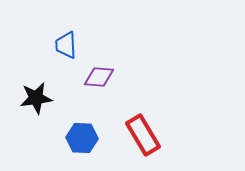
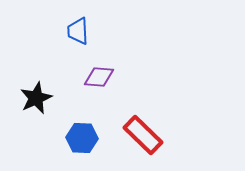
blue trapezoid: moved 12 px right, 14 px up
black star: rotated 16 degrees counterclockwise
red rectangle: rotated 15 degrees counterclockwise
